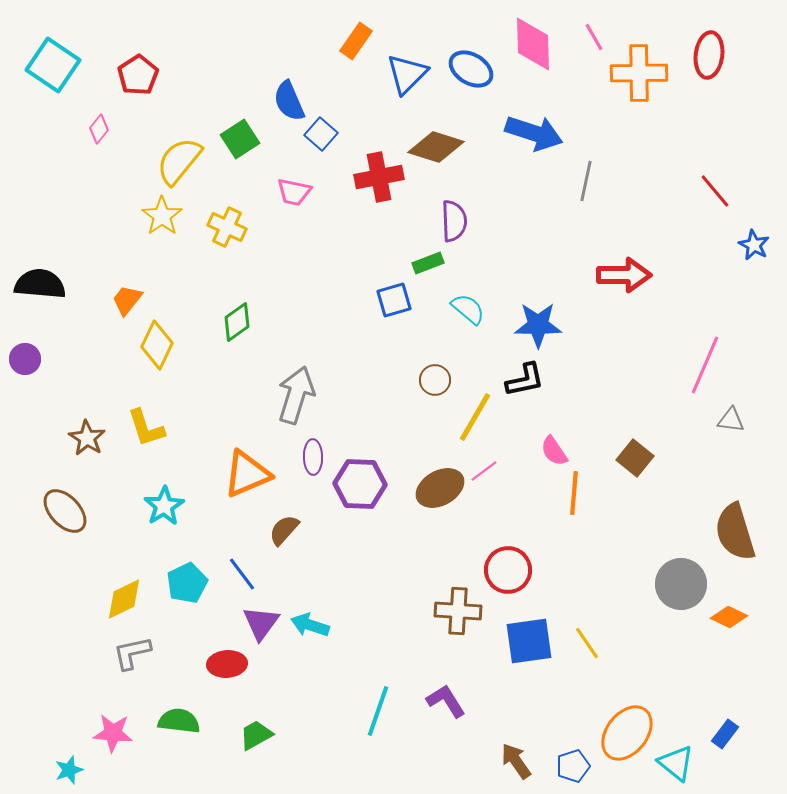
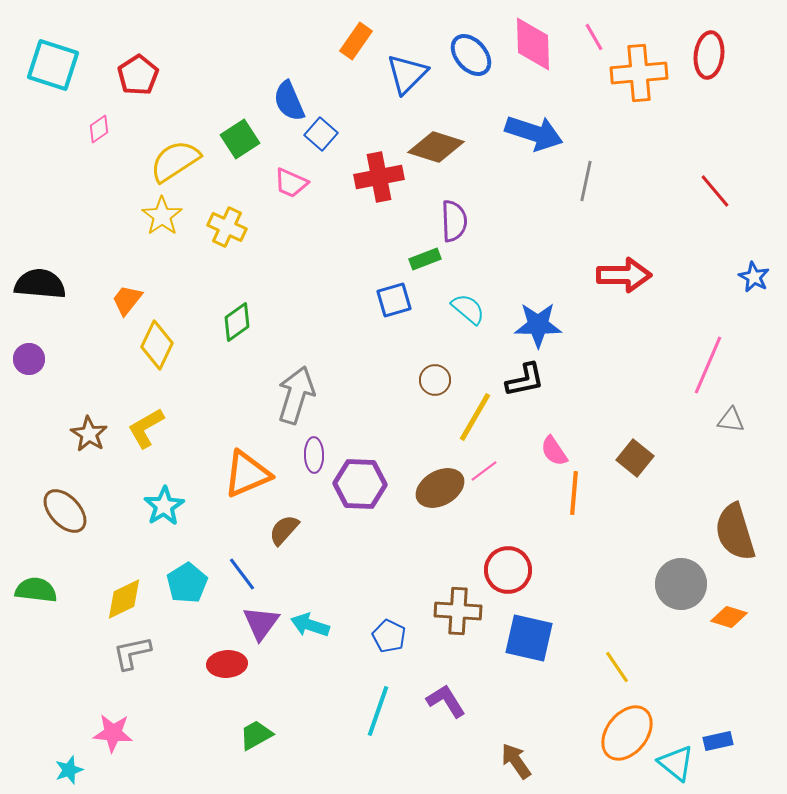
cyan square at (53, 65): rotated 16 degrees counterclockwise
blue ellipse at (471, 69): moved 14 px up; rotated 18 degrees clockwise
orange cross at (639, 73): rotated 4 degrees counterclockwise
pink diamond at (99, 129): rotated 16 degrees clockwise
yellow semicircle at (179, 161): moved 4 px left; rotated 18 degrees clockwise
pink trapezoid at (294, 192): moved 3 px left, 9 px up; rotated 12 degrees clockwise
blue star at (754, 245): moved 32 px down
green rectangle at (428, 263): moved 3 px left, 4 px up
purple circle at (25, 359): moved 4 px right
pink line at (705, 365): moved 3 px right
yellow L-shape at (146, 428): rotated 78 degrees clockwise
brown star at (87, 438): moved 2 px right, 4 px up
purple ellipse at (313, 457): moved 1 px right, 2 px up
cyan pentagon at (187, 583): rotated 6 degrees counterclockwise
orange diamond at (729, 617): rotated 9 degrees counterclockwise
blue square at (529, 641): moved 3 px up; rotated 21 degrees clockwise
yellow line at (587, 643): moved 30 px right, 24 px down
green semicircle at (179, 721): moved 143 px left, 131 px up
blue rectangle at (725, 734): moved 7 px left, 7 px down; rotated 40 degrees clockwise
blue pentagon at (573, 766): moved 184 px left, 130 px up; rotated 28 degrees counterclockwise
